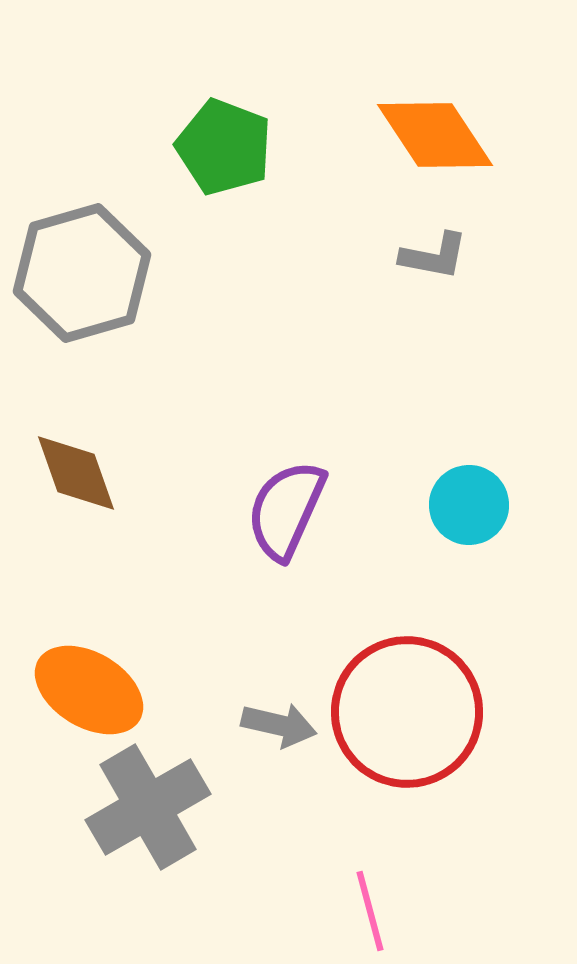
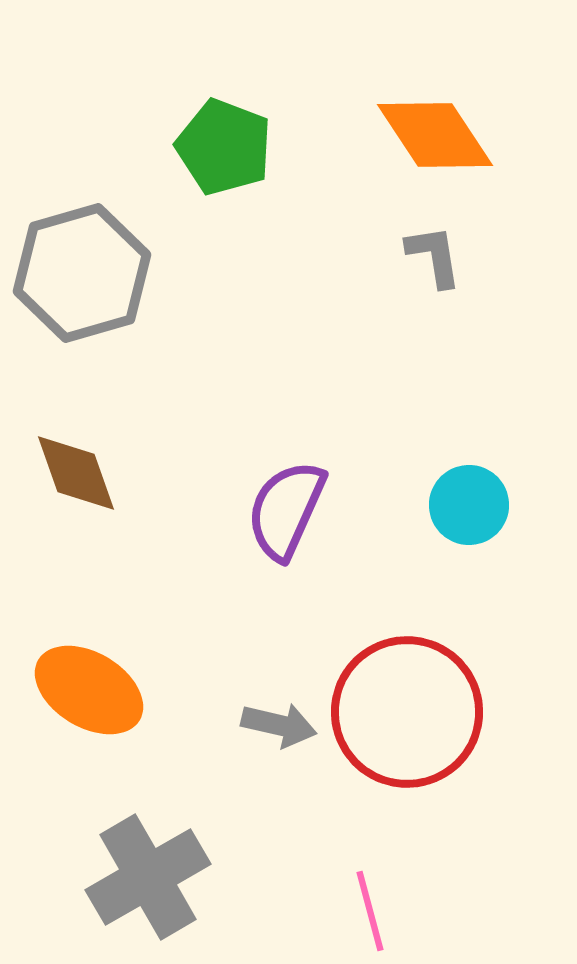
gray L-shape: rotated 110 degrees counterclockwise
gray cross: moved 70 px down
